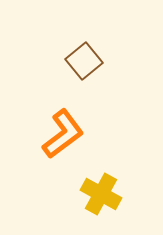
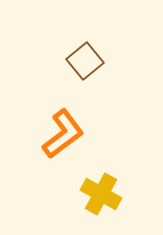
brown square: moved 1 px right
